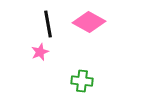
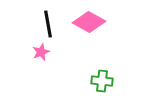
pink star: moved 1 px right
green cross: moved 20 px right
